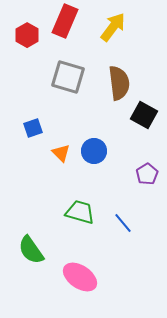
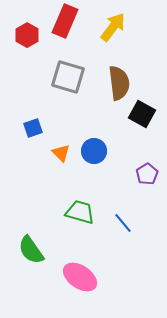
black square: moved 2 px left, 1 px up
